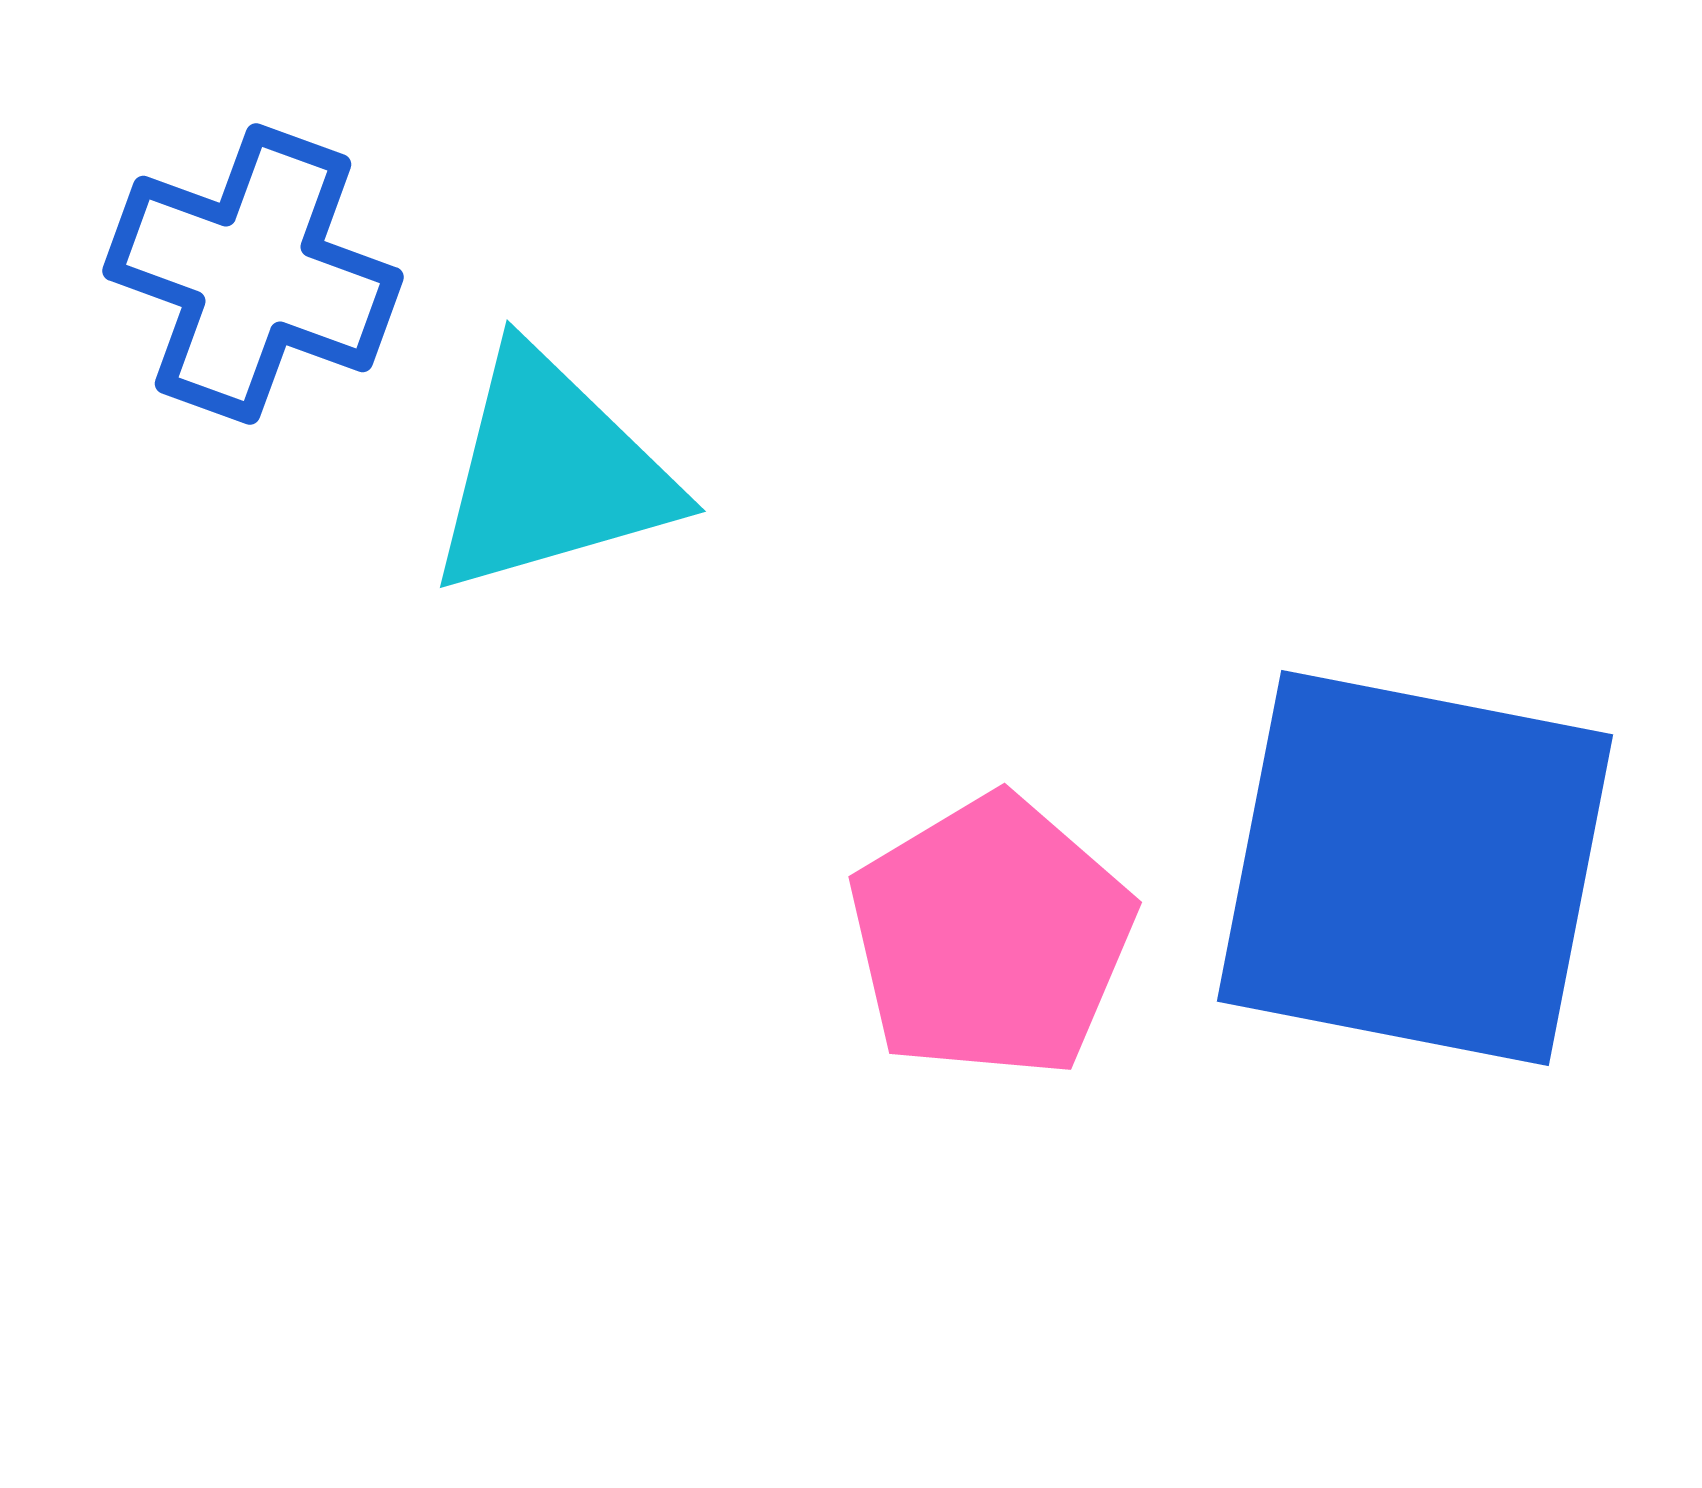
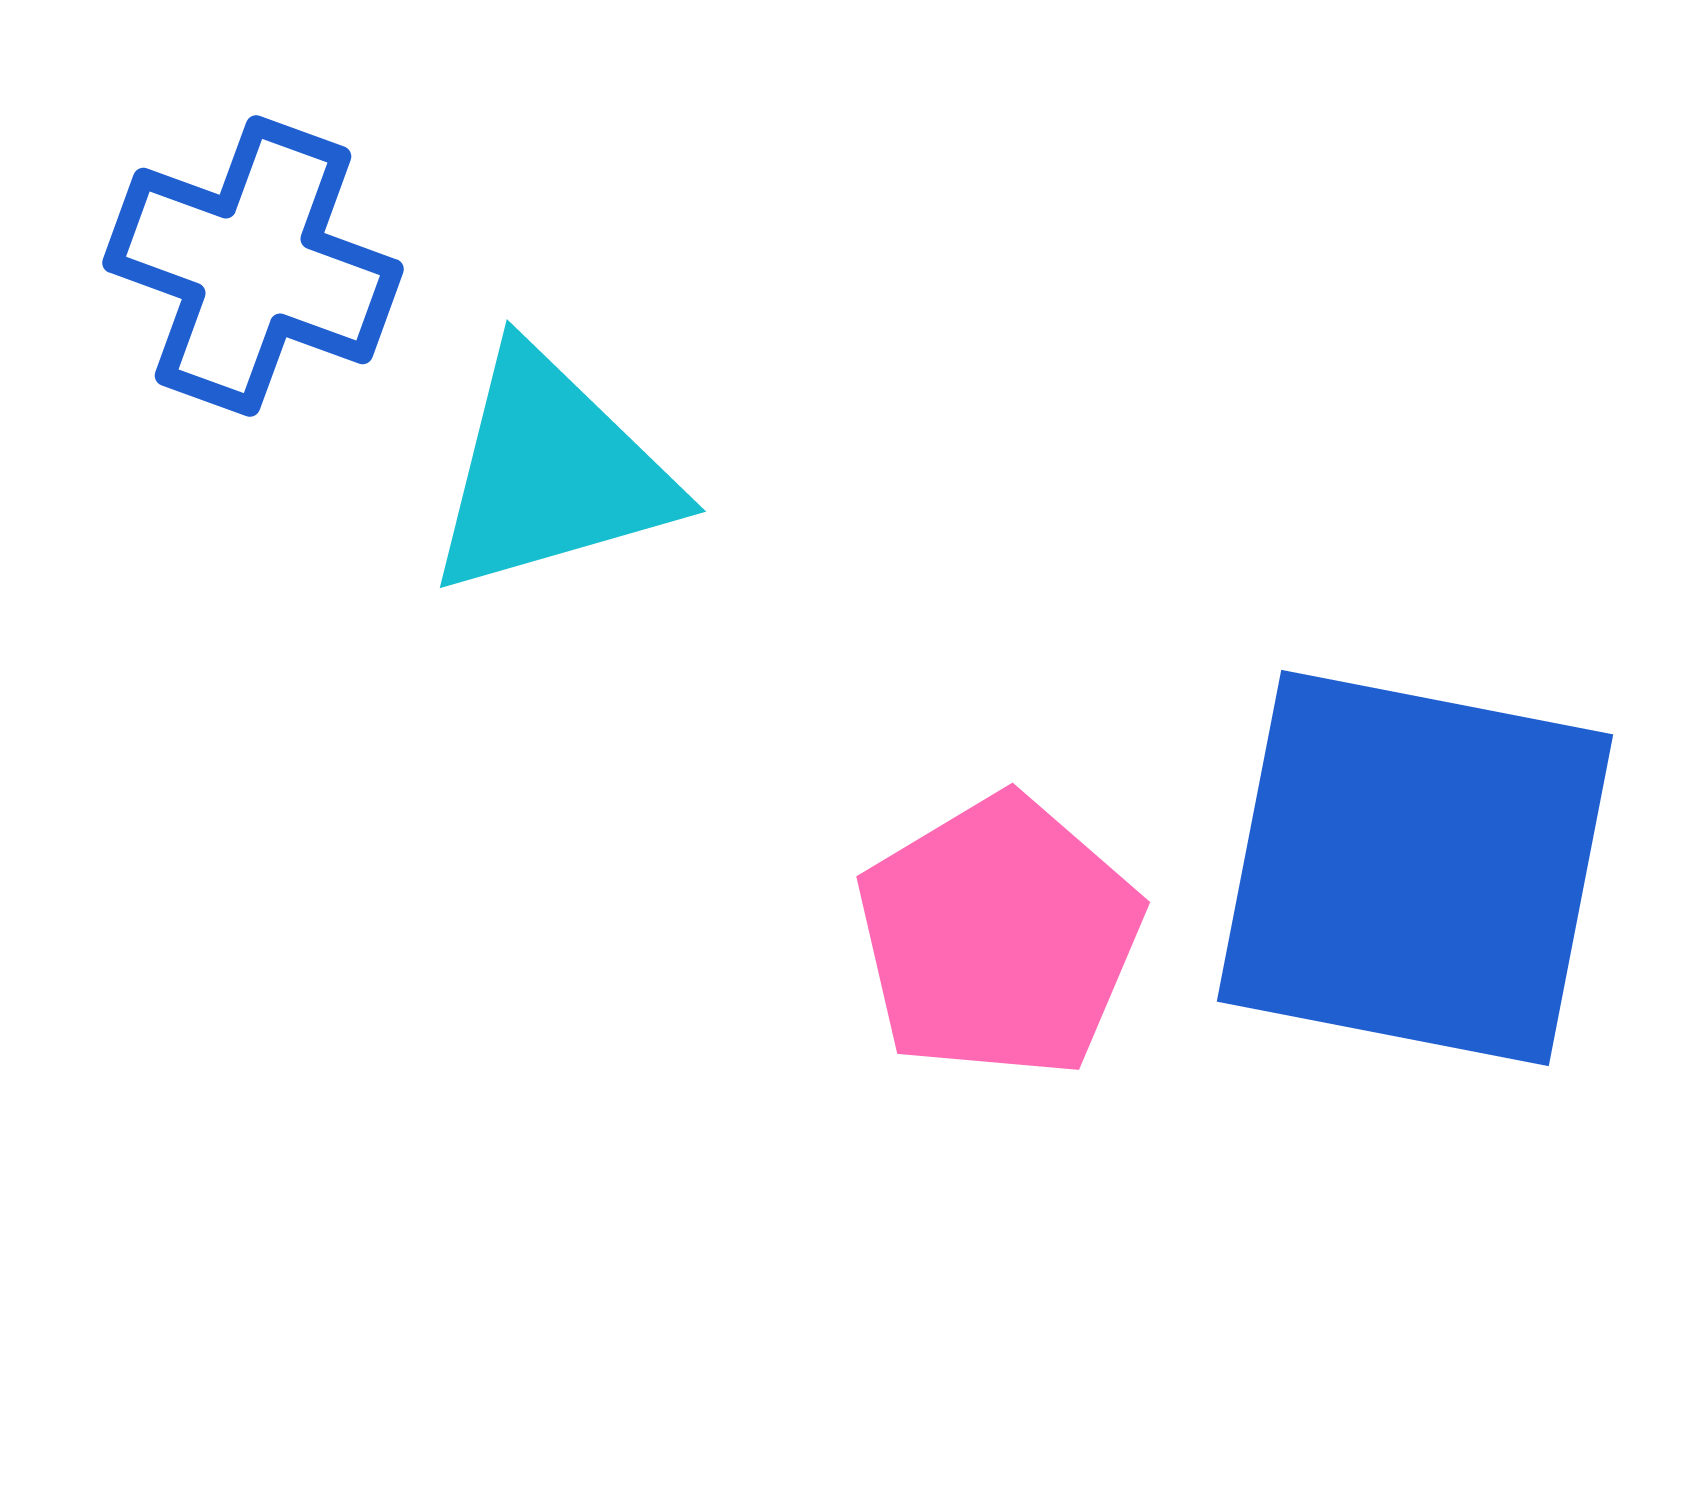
blue cross: moved 8 px up
pink pentagon: moved 8 px right
